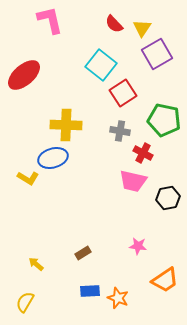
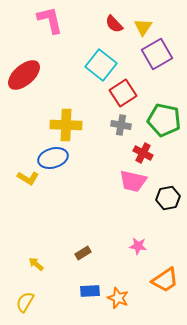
yellow triangle: moved 1 px right, 1 px up
gray cross: moved 1 px right, 6 px up
